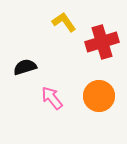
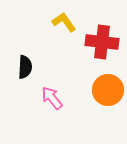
red cross: rotated 24 degrees clockwise
black semicircle: rotated 110 degrees clockwise
orange circle: moved 9 px right, 6 px up
